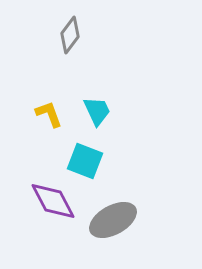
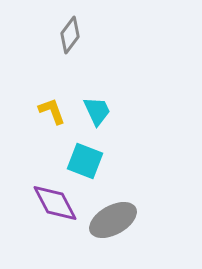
yellow L-shape: moved 3 px right, 3 px up
purple diamond: moved 2 px right, 2 px down
